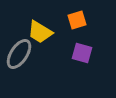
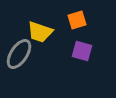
yellow trapezoid: rotated 12 degrees counterclockwise
purple square: moved 2 px up
